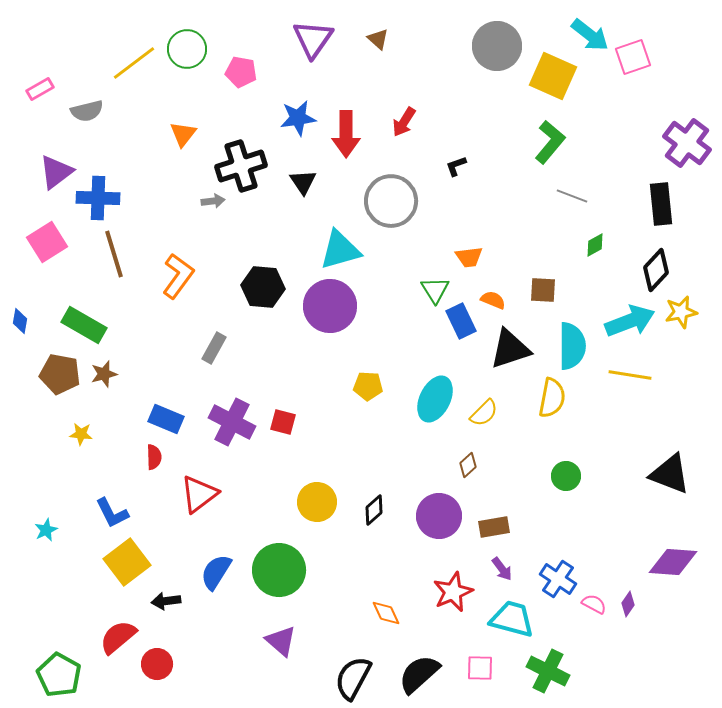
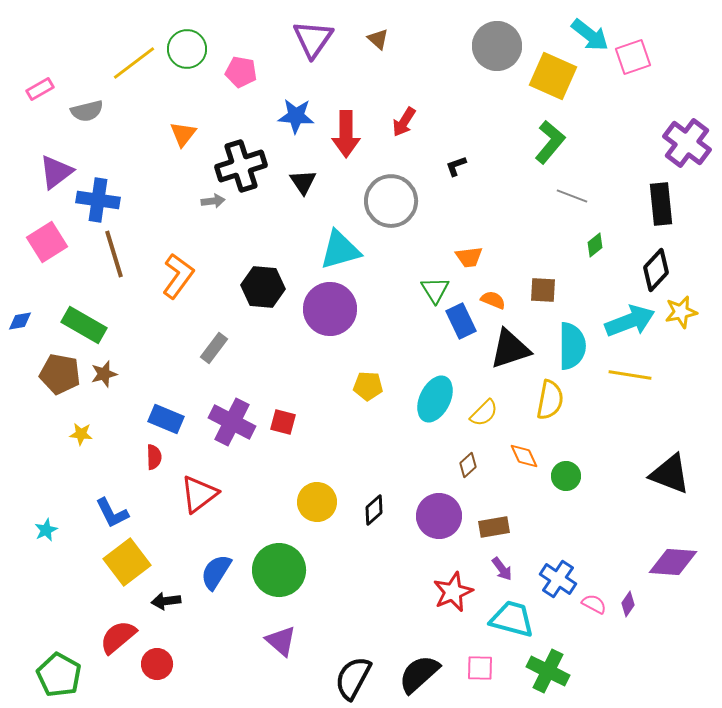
blue star at (298, 118): moved 2 px left, 2 px up; rotated 12 degrees clockwise
blue cross at (98, 198): moved 2 px down; rotated 6 degrees clockwise
green diamond at (595, 245): rotated 10 degrees counterclockwise
purple circle at (330, 306): moved 3 px down
blue diamond at (20, 321): rotated 70 degrees clockwise
gray rectangle at (214, 348): rotated 8 degrees clockwise
yellow semicircle at (552, 398): moved 2 px left, 2 px down
orange diamond at (386, 613): moved 138 px right, 157 px up
